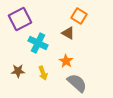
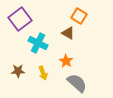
purple square: rotated 10 degrees counterclockwise
